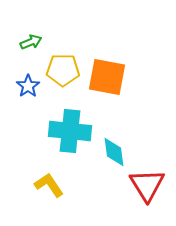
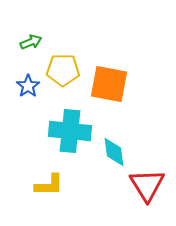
orange square: moved 2 px right, 7 px down
yellow L-shape: rotated 124 degrees clockwise
